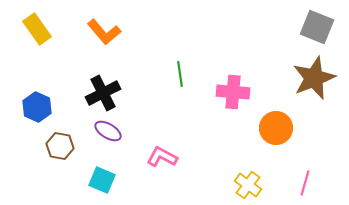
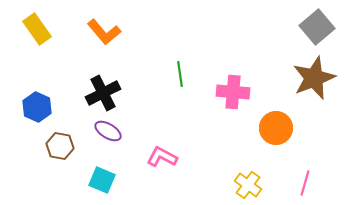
gray square: rotated 28 degrees clockwise
